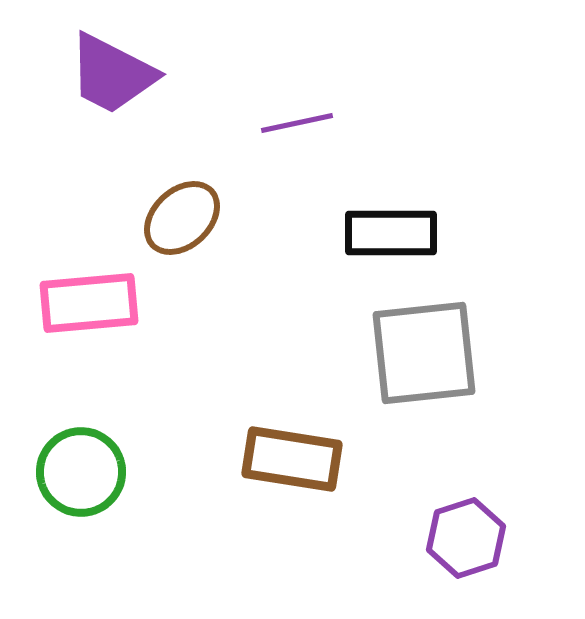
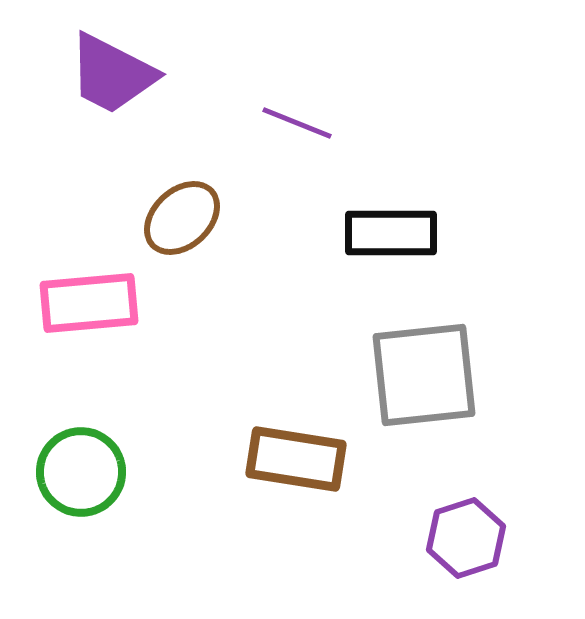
purple line: rotated 34 degrees clockwise
gray square: moved 22 px down
brown rectangle: moved 4 px right
